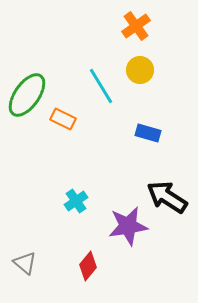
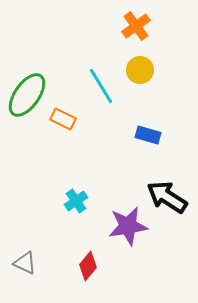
blue rectangle: moved 2 px down
gray triangle: rotated 15 degrees counterclockwise
